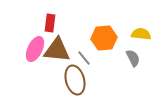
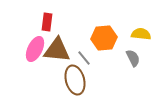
red rectangle: moved 3 px left, 1 px up
